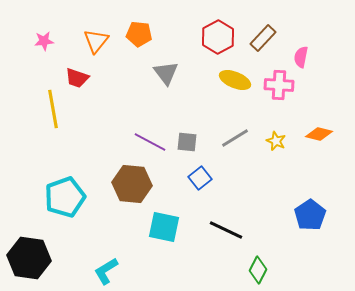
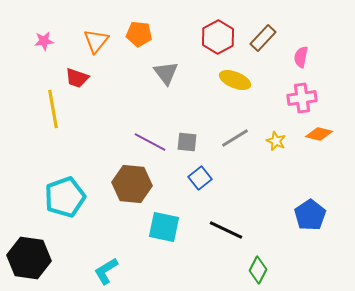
pink cross: moved 23 px right, 13 px down; rotated 12 degrees counterclockwise
